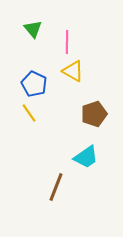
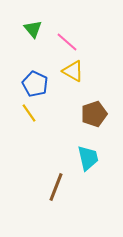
pink line: rotated 50 degrees counterclockwise
blue pentagon: moved 1 px right
cyan trapezoid: moved 2 px right, 1 px down; rotated 68 degrees counterclockwise
